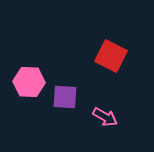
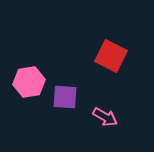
pink hexagon: rotated 12 degrees counterclockwise
